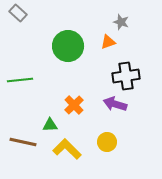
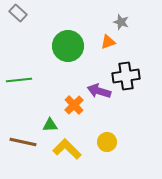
green line: moved 1 px left
purple arrow: moved 16 px left, 13 px up
